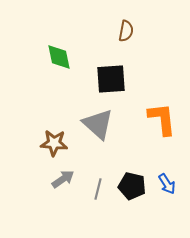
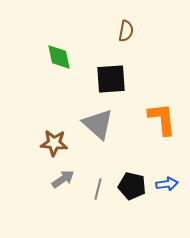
blue arrow: rotated 65 degrees counterclockwise
